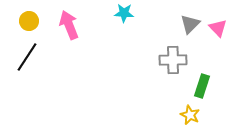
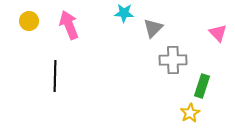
gray triangle: moved 37 px left, 4 px down
pink triangle: moved 5 px down
black line: moved 28 px right, 19 px down; rotated 32 degrees counterclockwise
yellow star: moved 2 px up; rotated 18 degrees clockwise
